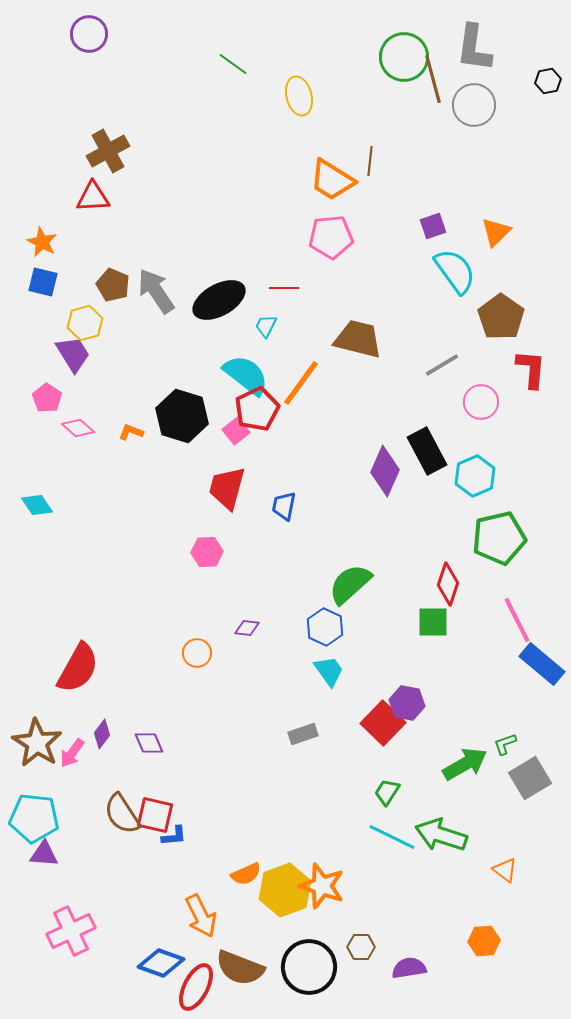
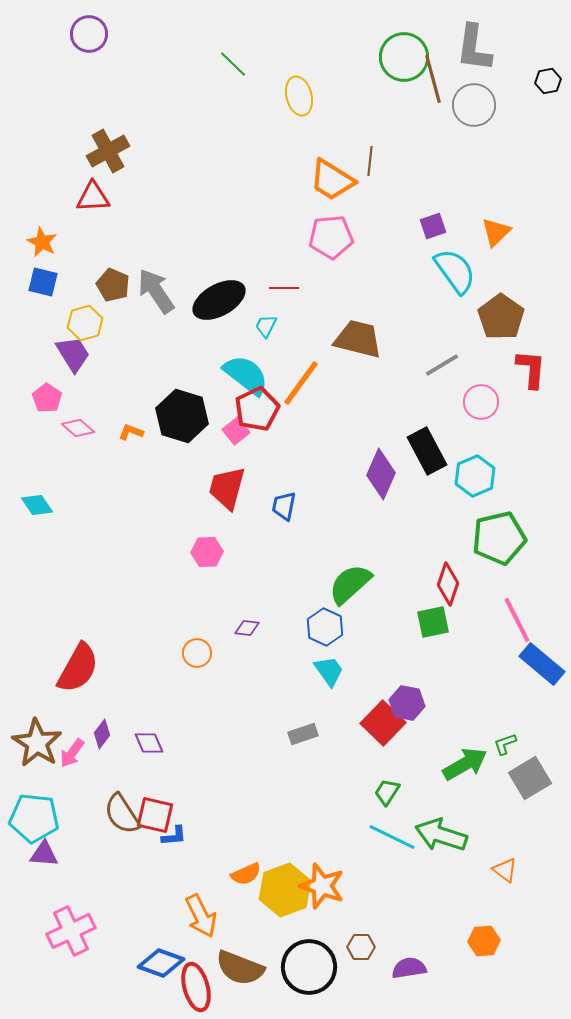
green line at (233, 64): rotated 8 degrees clockwise
purple diamond at (385, 471): moved 4 px left, 3 px down
green square at (433, 622): rotated 12 degrees counterclockwise
red ellipse at (196, 987): rotated 42 degrees counterclockwise
